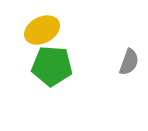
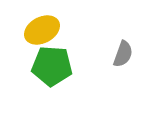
gray semicircle: moved 6 px left, 8 px up
